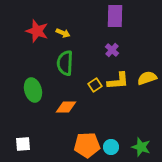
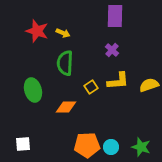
yellow semicircle: moved 2 px right, 7 px down
yellow square: moved 4 px left, 2 px down
